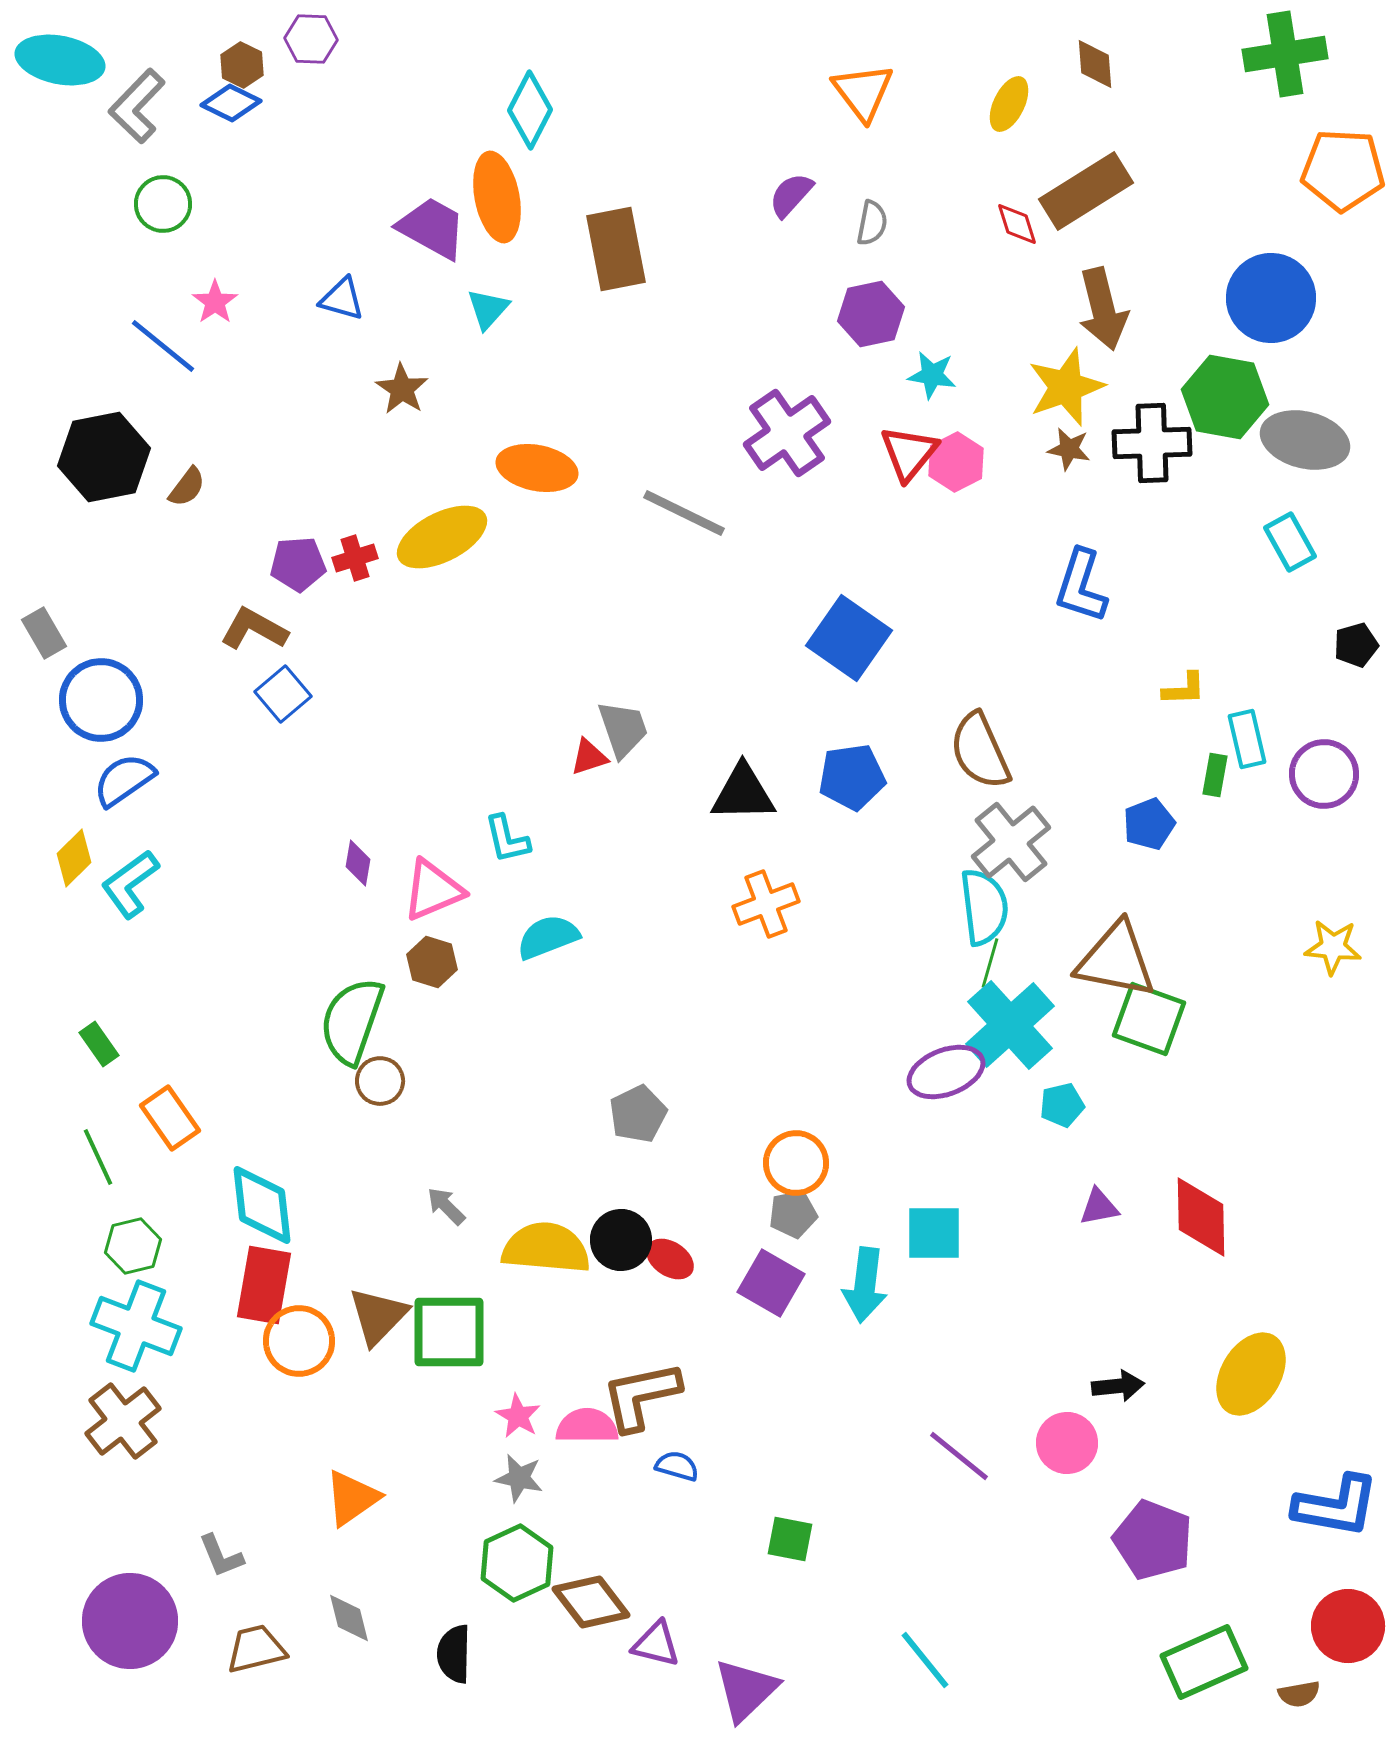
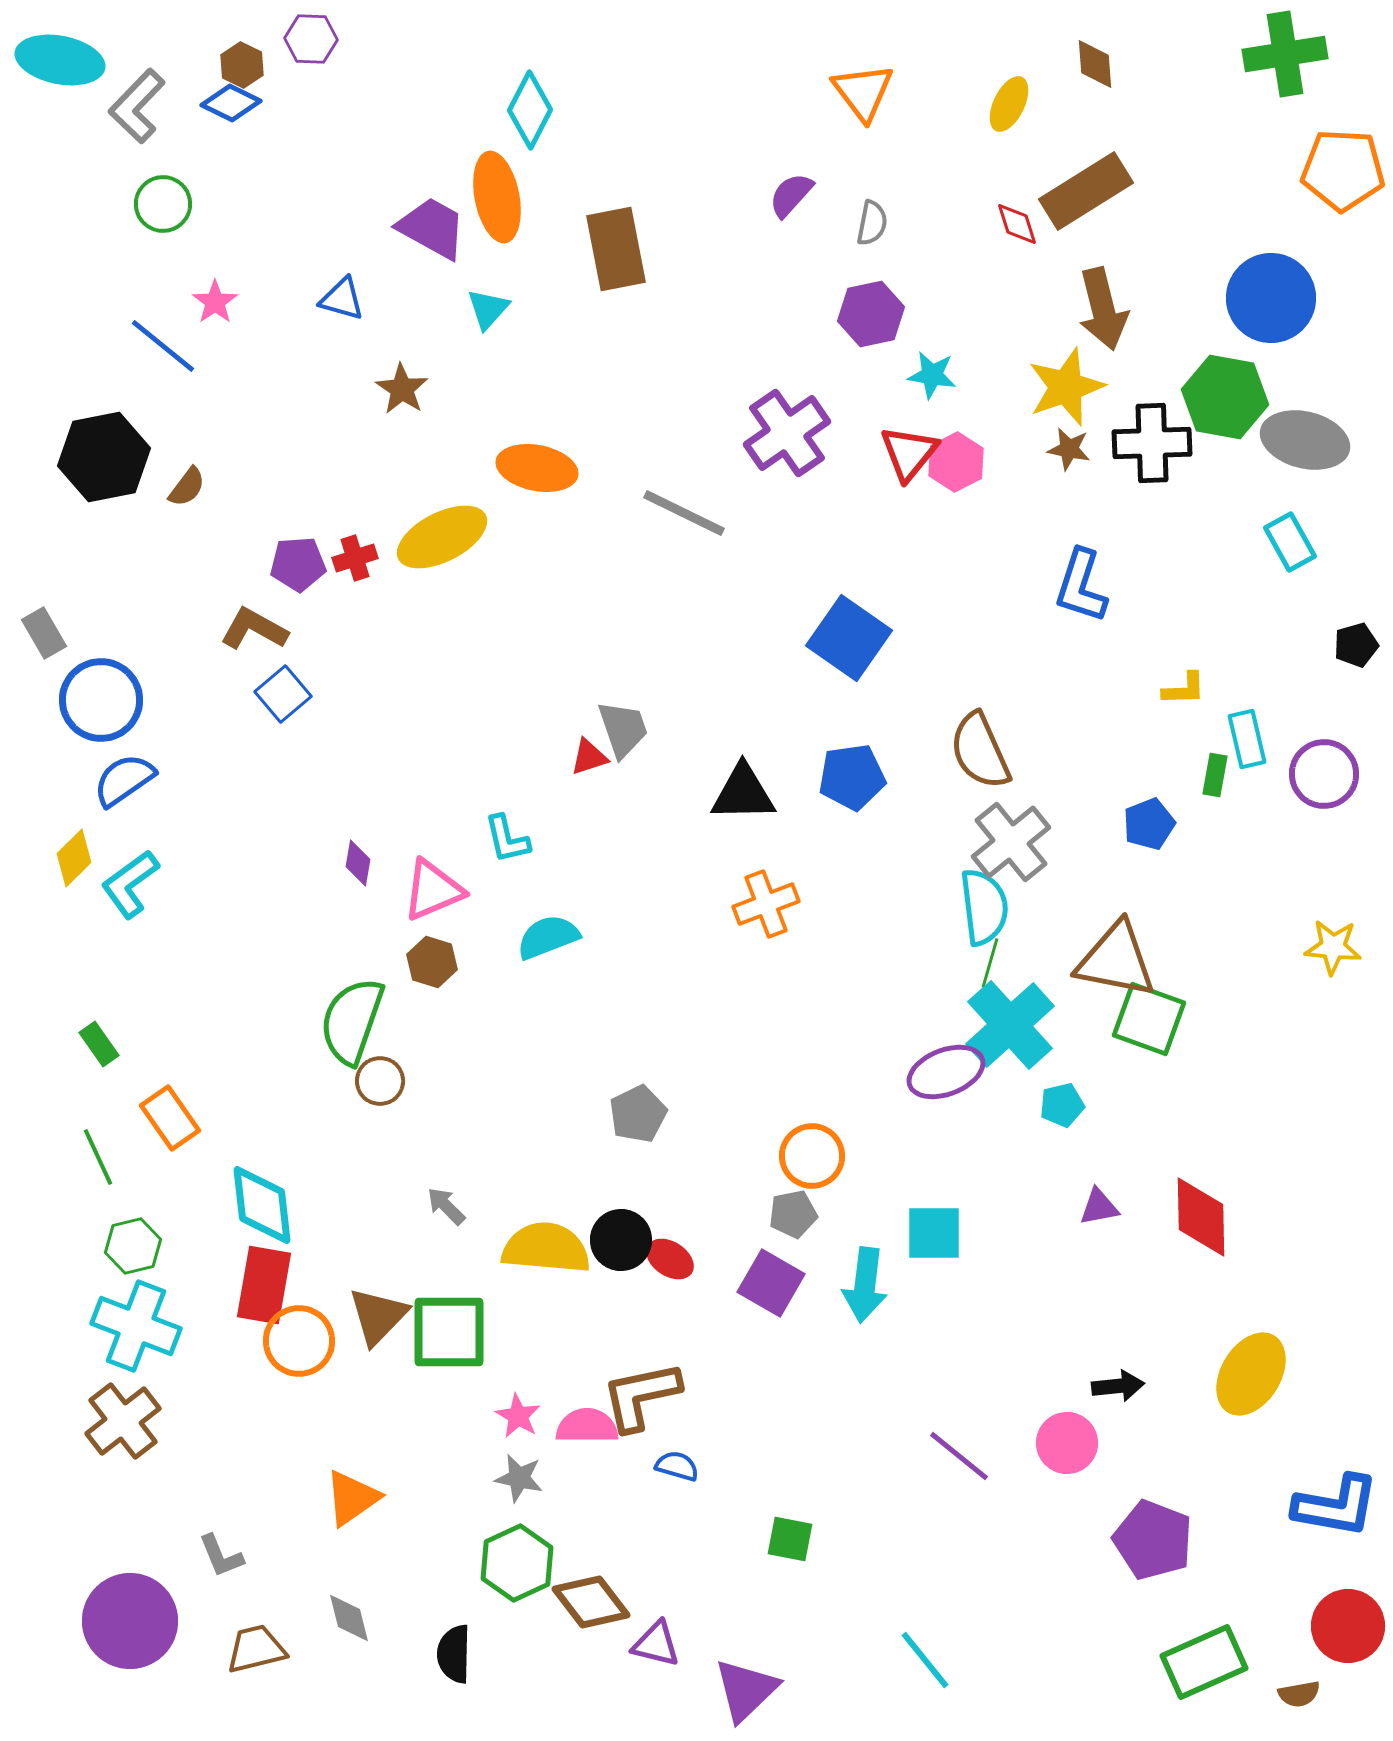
orange circle at (796, 1163): moved 16 px right, 7 px up
